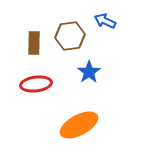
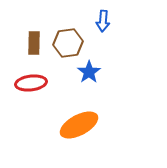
blue arrow: moved 2 px left; rotated 110 degrees counterclockwise
brown hexagon: moved 2 px left, 7 px down
red ellipse: moved 5 px left, 1 px up
